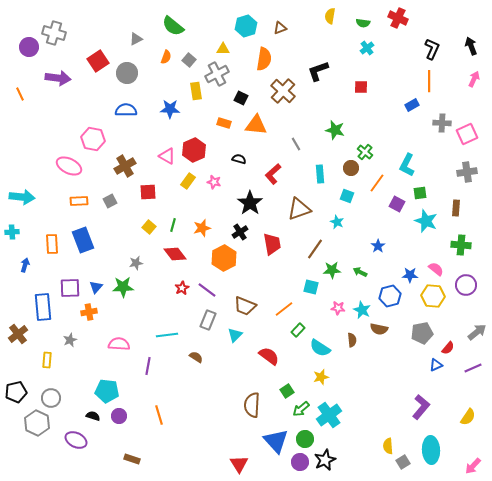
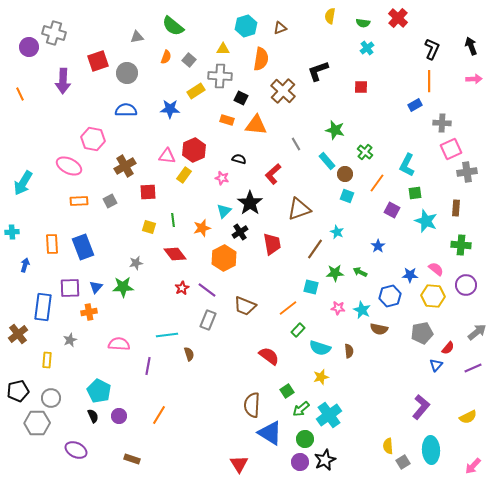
red cross at (398, 18): rotated 18 degrees clockwise
gray triangle at (136, 39): moved 1 px right, 2 px up; rotated 16 degrees clockwise
orange semicircle at (264, 59): moved 3 px left
red square at (98, 61): rotated 15 degrees clockwise
gray cross at (217, 74): moved 3 px right, 2 px down; rotated 30 degrees clockwise
purple arrow at (58, 78): moved 5 px right, 3 px down; rotated 85 degrees clockwise
pink arrow at (474, 79): rotated 63 degrees clockwise
yellow rectangle at (196, 91): rotated 66 degrees clockwise
blue rectangle at (412, 105): moved 3 px right
orange rectangle at (224, 123): moved 3 px right, 3 px up
pink square at (467, 134): moved 16 px left, 15 px down
pink triangle at (167, 156): rotated 24 degrees counterclockwise
brown circle at (351, 168): moved 6 px left, 6 px down
cyan rectangle at (320, 174): moved 7 px right, 13 px up; rotated 36 degrees counterclockwise
yellow rectangle at (188, 181): moved 4 px left, 6 px up
pink star at (214, 182): moved 8 px right, 4 px up
green square at (420, 193): moved 5 px left
cyan arrow at (22, 197): moved 1 px right, 14 px up; rotated 115 degrees clockwise
purple square at (397, 204): moved 5 px left, 6 px down
cyan star at (337, 222): moved 10 px down
green line at (173, 225): moved 5 px up; rotated 24 degrees counterclockwise
yellow square at (149, 227): rotated 24 degrees counterclockwise
blue rectangle at (83, 240): moved 7 px down
green star at (332, 270): moved 3 px right, 3 px down
blue rectangle at (43, 307): rotated 12 degrees clockwise
orange line at (284, 309): moved 4 px right, 1 px up
cyan triangle at (235, 335): moved 11 px left, 124 px up
brown semicircle at (352, 340): moved 3 px left, 11 px down
cyan semicircle at (320, 348): rotated 15 degrees counterclockwise
brown semicircle at (196, 357): moved 7 px left, 3 px up; rotated 40 degrees clockwise
blue triangle at (436, 365): rotated 24 degrees counterclockwise
cyan pentagon at (107, 391): moved 8 px left; rotated 20 degrees clockwise
black pentagon at (16, 392): moved 2 px right, 1 px up
orange line at (159, 415): rotated 48 degrees clockwise
black semicircle at (93, 416): rotated 48 degrees clockwise
yellow semicircle at (468, 417): rotated 30 degrees clockwise
gray hexagon at (37, 423): rotated 25 degrees counterclockwise
purple ellipse at (76, 440): moved 10 px down
blue triangle at (276, 441): moved 6 px left, 8 px up; rotated 16 degrees counterclockwise
